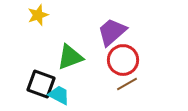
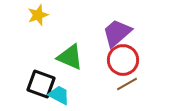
purple trapezoid: moved 5 px right, 1 px down
green triangle: rotated 44 degrees clockwise
